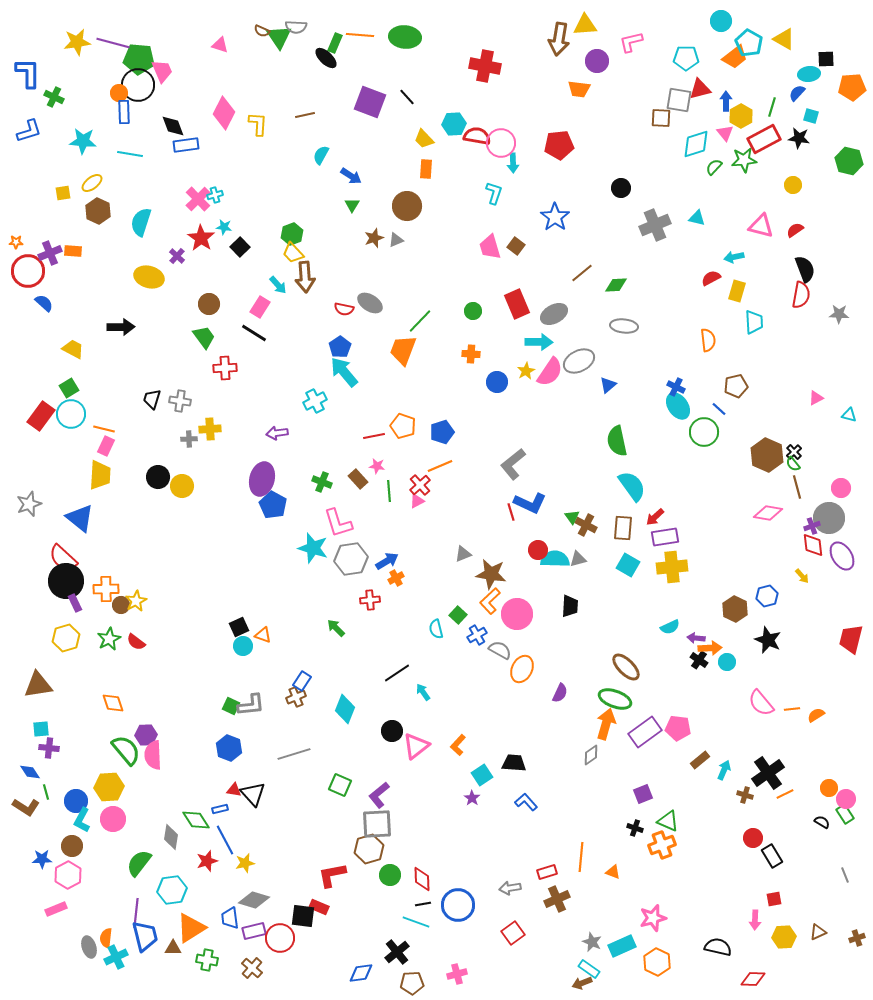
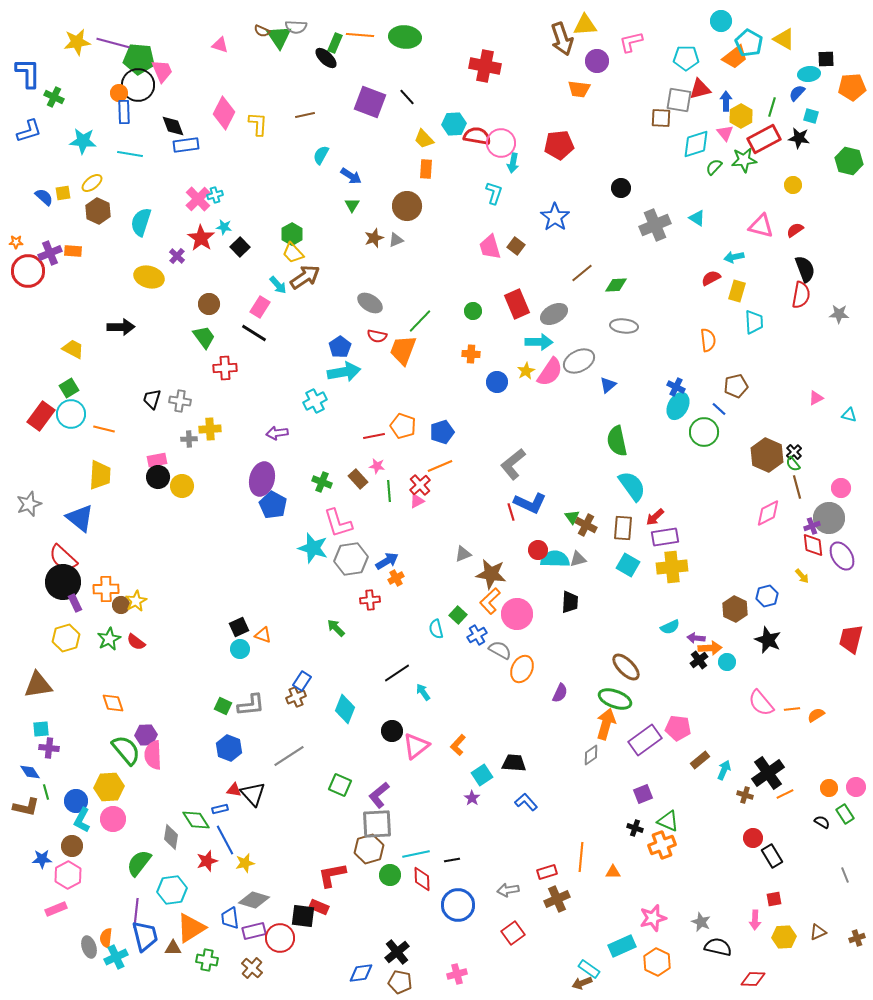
brown arrow at (559, 39): moved 3 px right; rotated 28 degrees counterclockwise
cyan arrow at (513, 163): rotated 12 degrees clockwise
cyan triangle at (697, 218): rotated 18 degrees clockwise
green hexagon at (292, 234): rotated 10 degrees counterclockwise
brown arrow at (305, 277): rotated 120 degrees counterclockwise
blue semicircle at (44, 303): moved 106 px up
red semicircle at (344, 309): moved 33 px right, 27 px down
cyan arrow at (344, 372): rotated 120 degrees clockwise
cyan ellipse at (678, 406): rotated 64 degrees clockwise
pink rectangle at (106, 446): moved 51 px right, 14 px down; rotated 54 degrees clockwise
pink diamond at (768, 513): rotated 36 degrees counterclockwise
black circle at (66, 581): moved 3 px left, 1 px down
black trapezoid at (570, 606): moved 4 px up
cyan circle at (243, 646): moved 3 px left, 3 px down
black cross at (699, 660): rotated 18 degrees clockwise
green square at (231, 706): moved 8 px left
purple rectangle at (645, 732): moved 8 px down
gray line at (294, 754): moved 5 px left, 2 px down; rotated 16 degrees counterclockwise
pink circle at (846, 799): moved 10 px right, 12 px up
brown L-shape at (26, 807): rotated 20 degrees counterclockwise
orange triangle at (613, 872): rotated 21 degrees counterclockwise
gray arrow at (510, 888): moved 2 px left, 2 px down
black line at (423, 904): moved 29 px right, 44 px up
cyan line at (416, 922): moved 68 px up; rotated 32 degrees counterclockwise
gray star at (592, 942): moved 109 px right, 20 px up
brown pentagon at (412, 983): moved 12 px left, 1 px up; rotated 15 degrees clockwise
